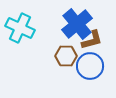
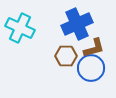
blue cross: rotated 16 degrees clockwise
brown L-shape: moved 2 px right, 8 px down
blue circle: moved 1 px right, 2 px down
